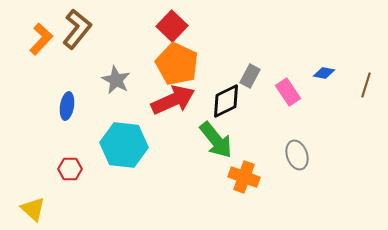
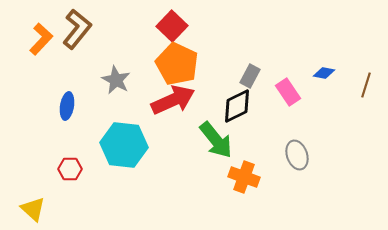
black diamond: moved 11 px right, 5 px down
